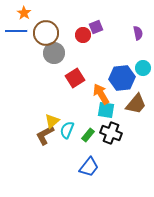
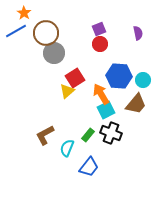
purple square: moved 3 px right, 2 px down
blue line: rotated 30 degrees counterclockwise
red circle: moved 17 px right, 9 px down
cyan circle: moved 12 px down
blue hexagon: moved 3 px left, 2 px up; rotated 10 degrees clockwise
cyan square: rotated 36 degrees counterclockwise
yellow triangle: moved 15 px right, 30 px up
cyan semicircle: moved 18 px down
